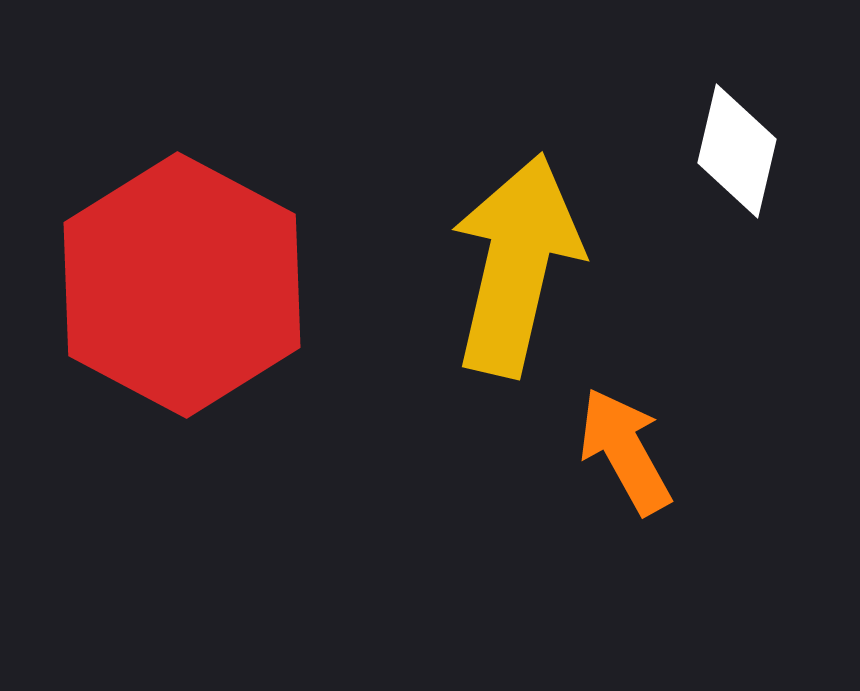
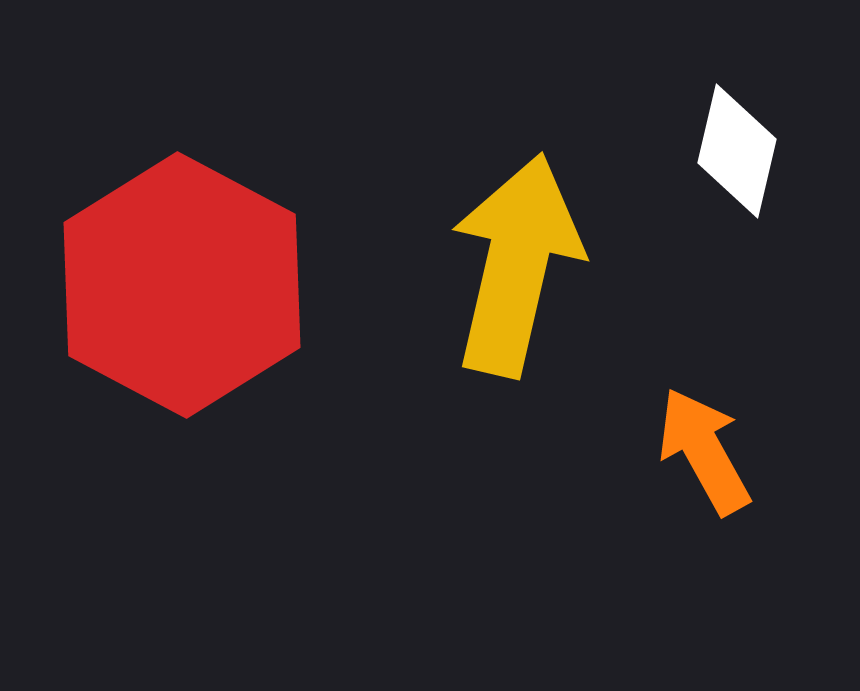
orange arrow: moved 79 px right
